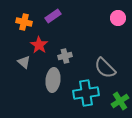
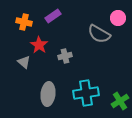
gray semicircle: moved 6 px left, 34 px up; rotated 15 degrees counterclockwise
gray ellipse: moved 5 px left, 14 px down
